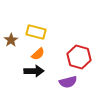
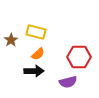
red hexagon: rotated 15 degrees counterclockwise
